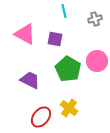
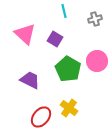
pink triangle: rotated 15 degrees clockwise
purple square: rotated 21 degrees clockwise
